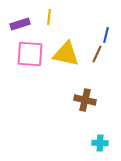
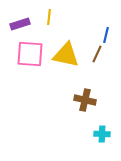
yellow triangle: moved 1 px down
cyan cross: moved 2 px right, 9 px up
